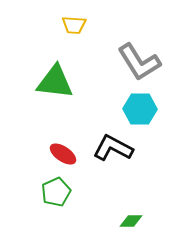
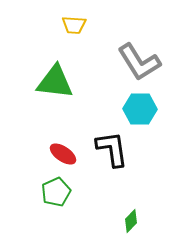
black L-shape: moved 1 px left, 1 px down; rotated 54 degrees clockwise
green diamond: rotated 45 degrees counterclockwise
